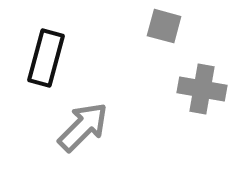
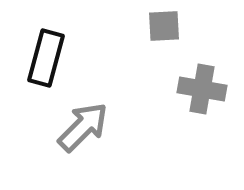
gray square: rotated 18 degrees counterclockwise
